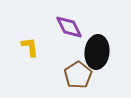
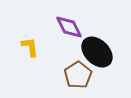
black ellipse: rotated 52 degrees counterclockwise
